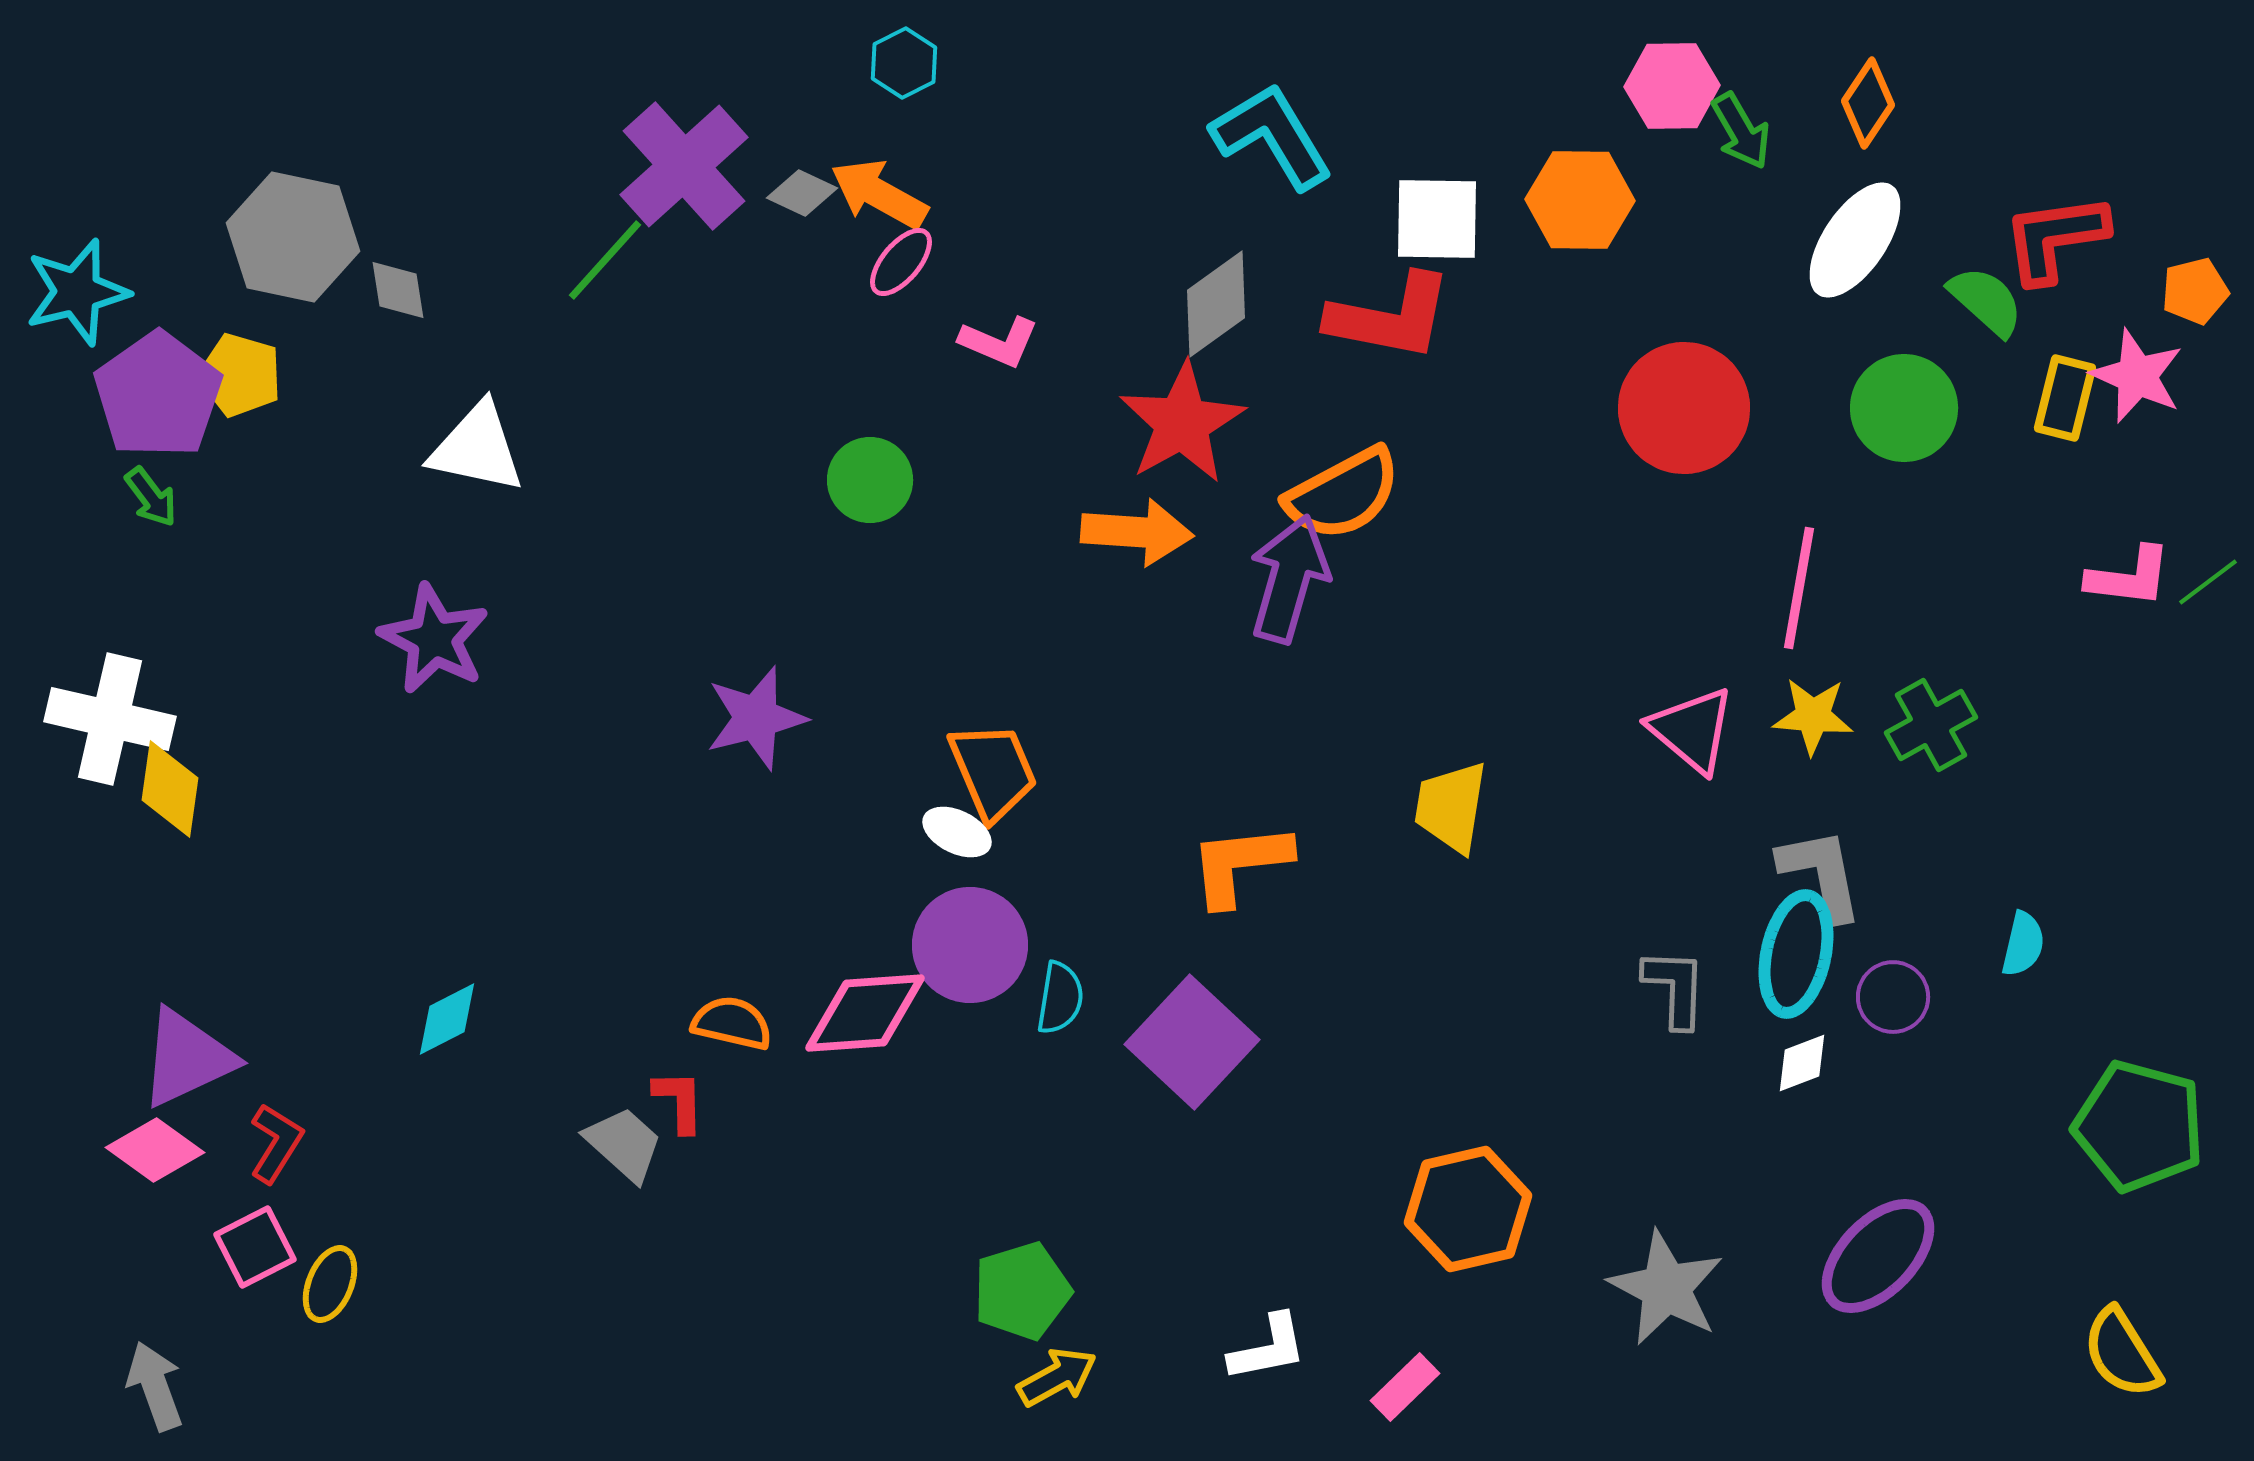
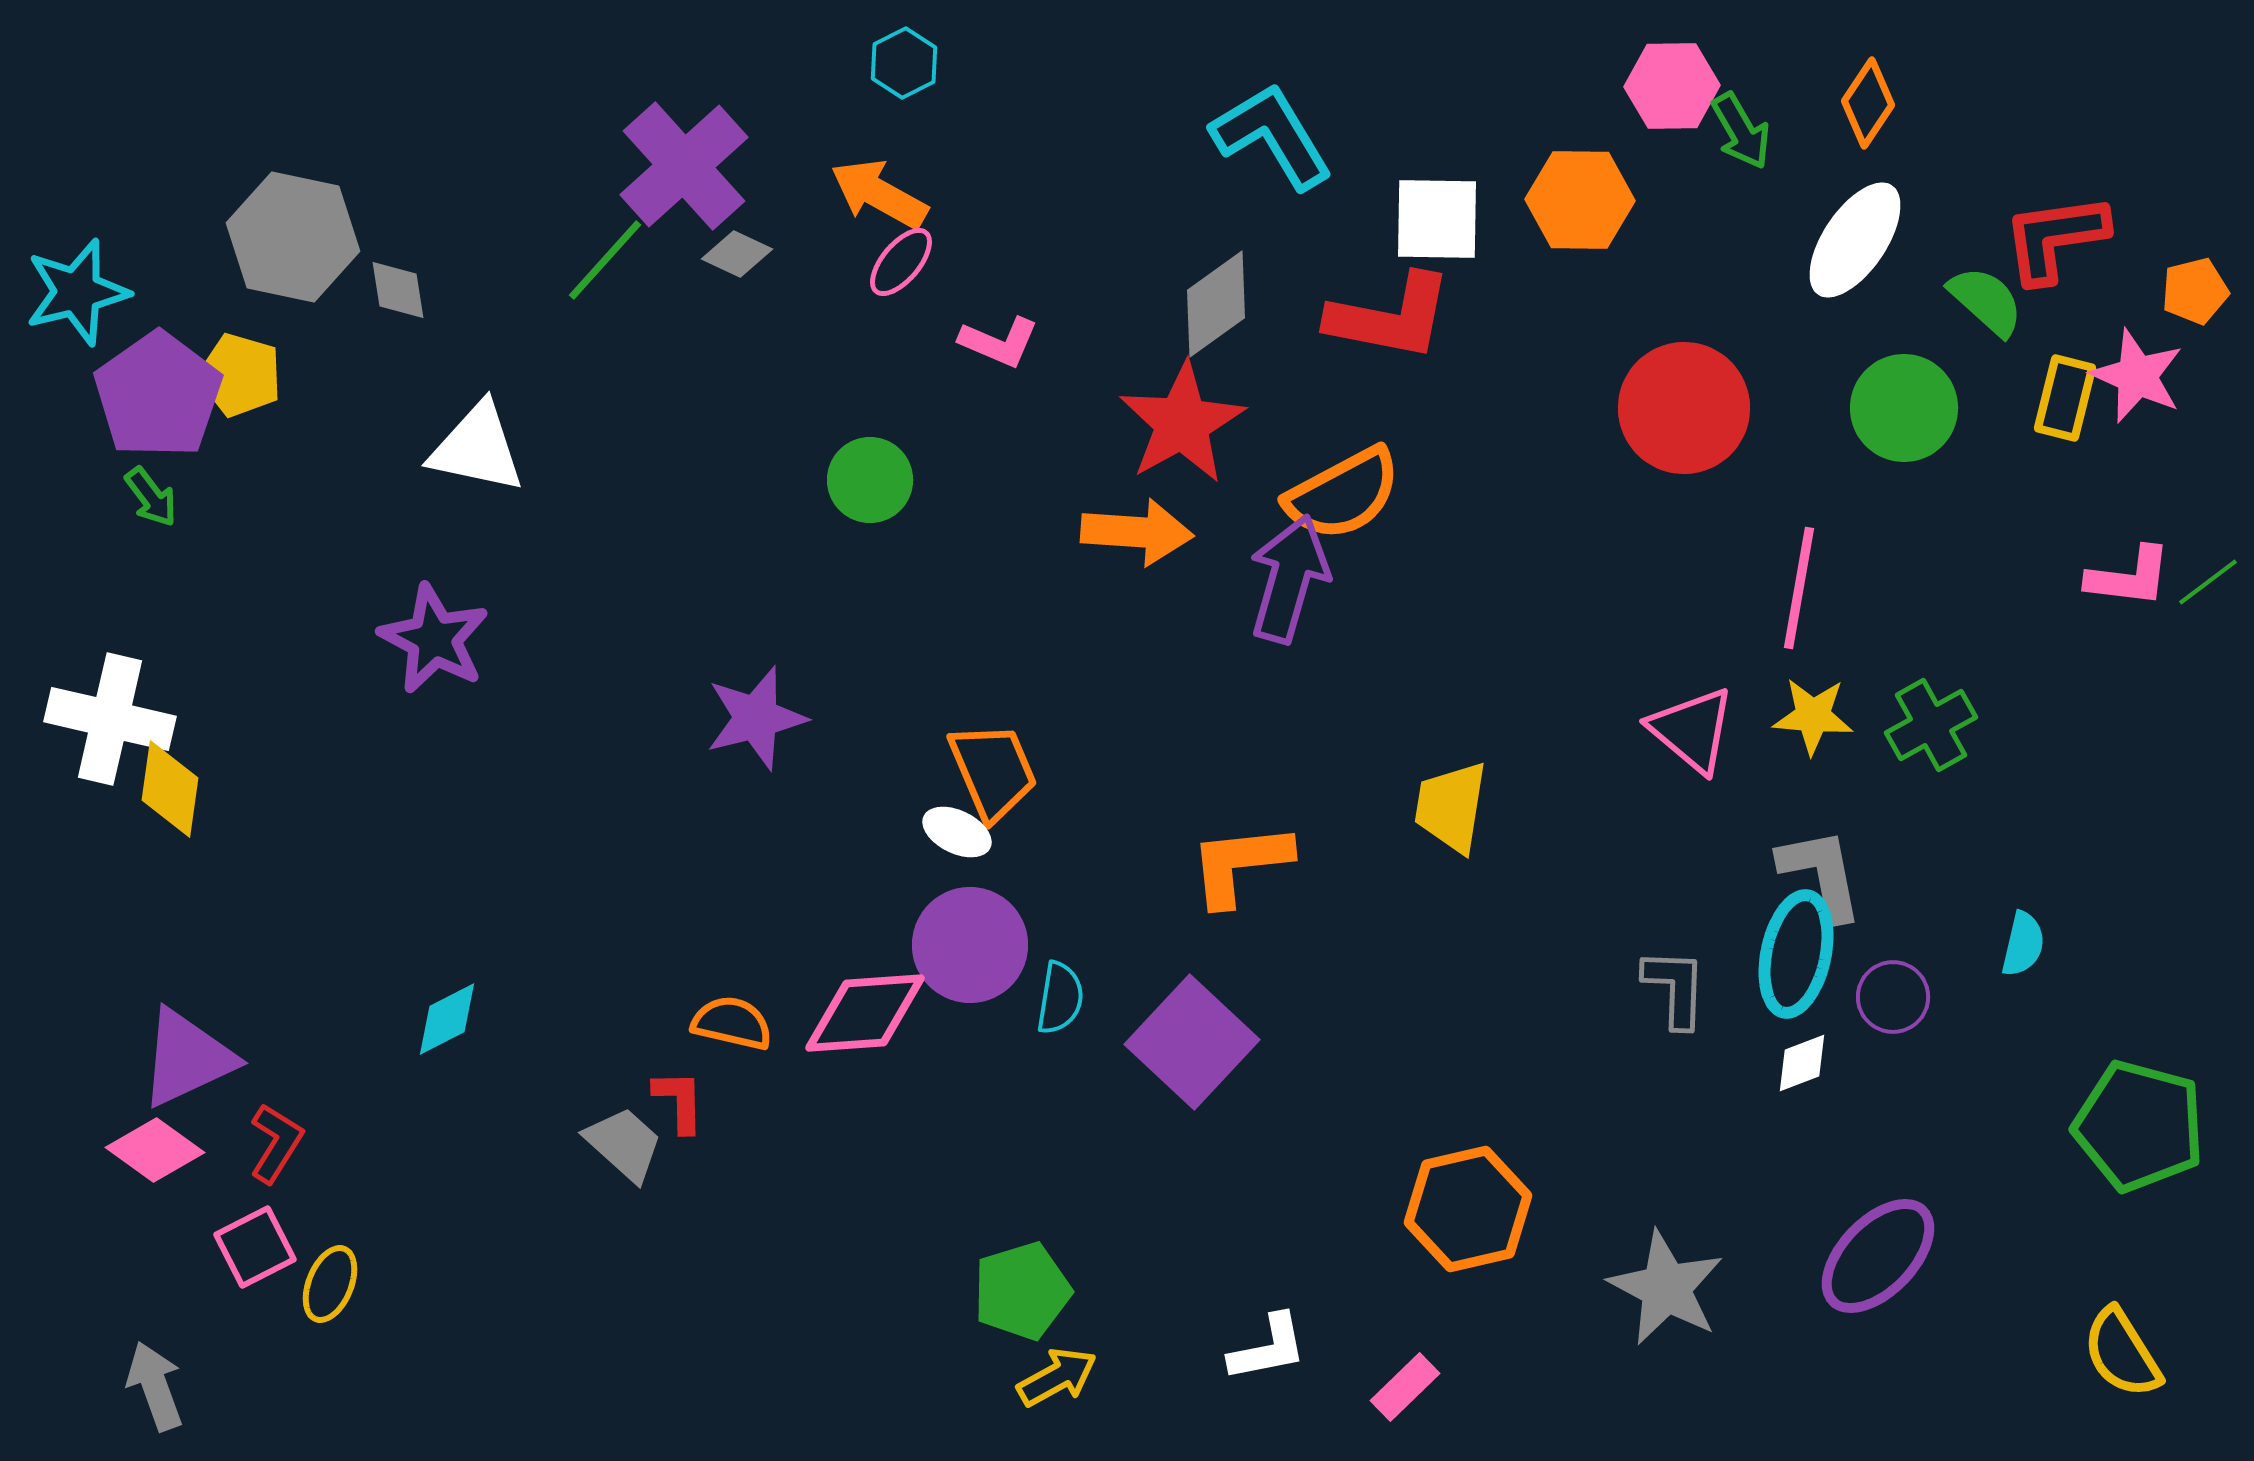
gray diamond at (802, 193): moved 65 px left, 61 px down
